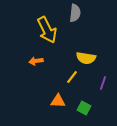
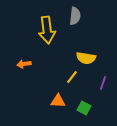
gray semicircle: moved 3 px down
yellow arrow: rotated 20 degrees clockwise
orange arrow: moved 12 px left, 3 px down
